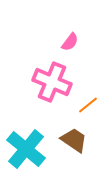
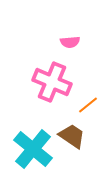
pink semicircle: rotated 48 degrees clockwise
brown trapezoid: moved 2 px left, 4 px up
cyan cross: moved 7 px right
